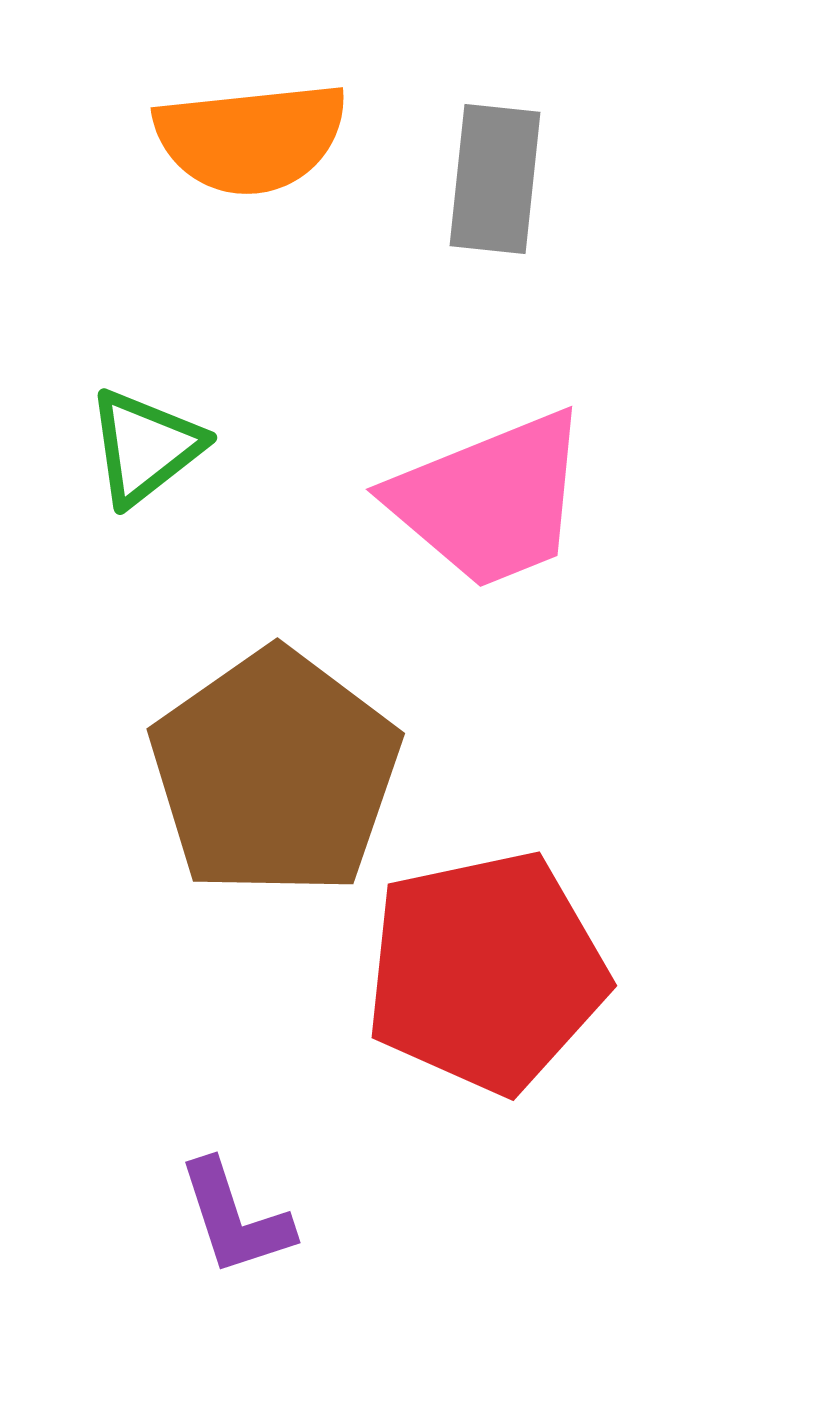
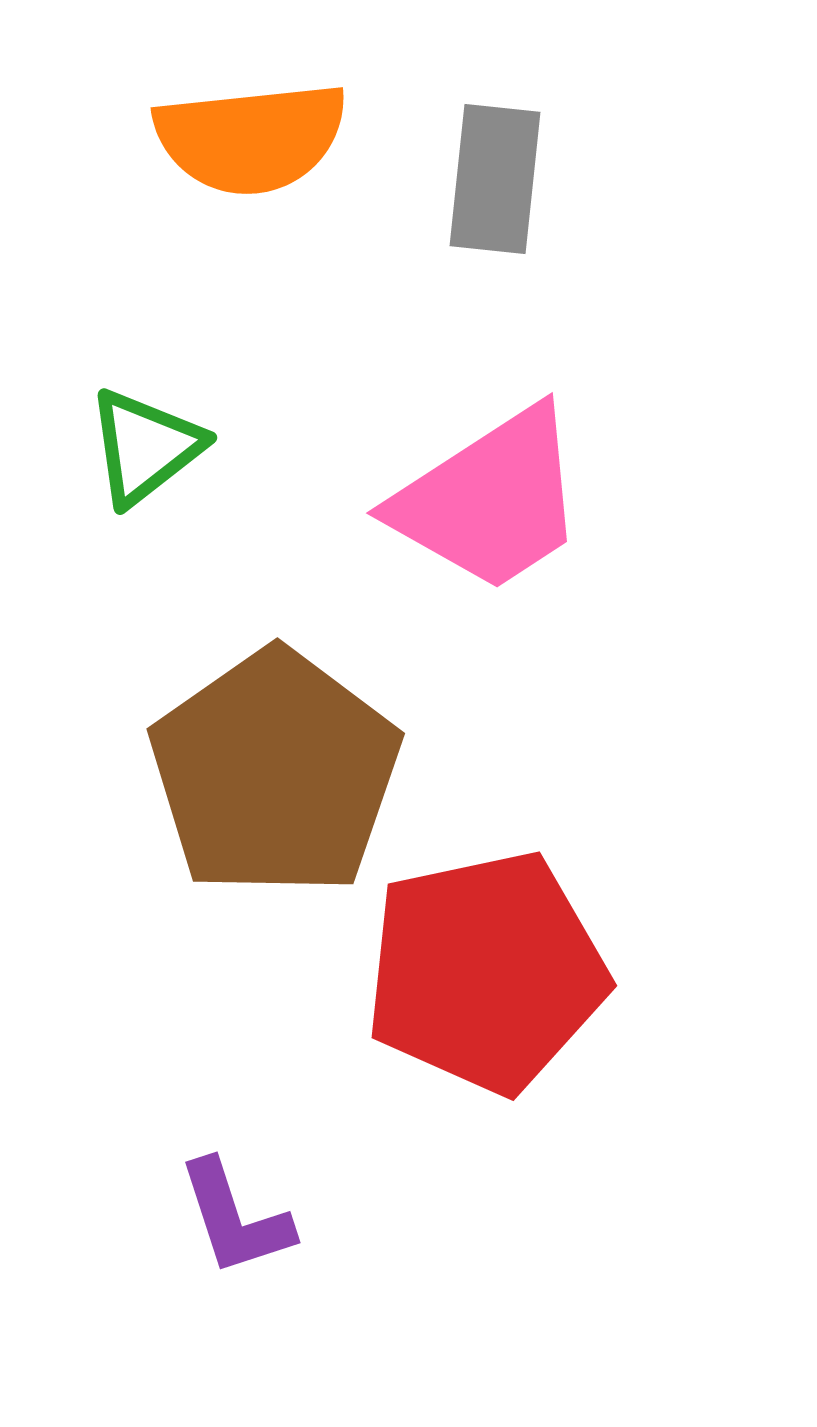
pink trapezoid: rotated 11 degrees counterclockwise
